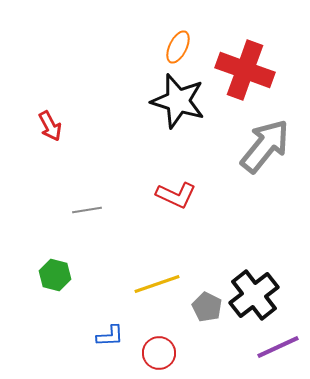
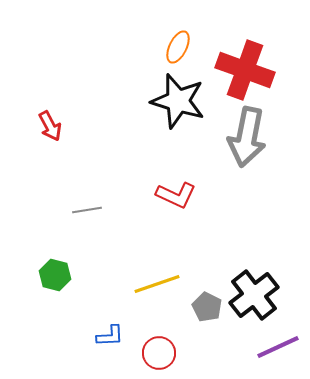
gray arrow: moved 18 px left, 9 px up; rotated 152 degrees clockwise
